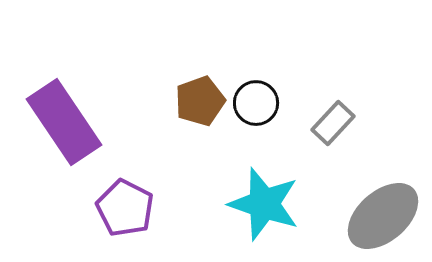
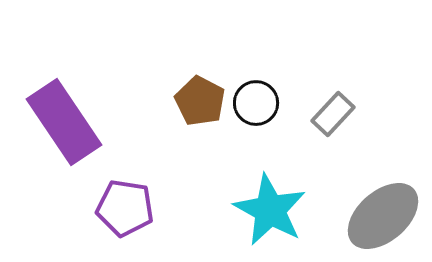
brown pentagon: rotated 24 degrees counterclockwise
gray rectangle: moved 9 px up
cyan star: moved 6 px right, 6 px down; rotated 10 degrees clockwise
purple pentagon: rotated 18 degrees counterclockwise
